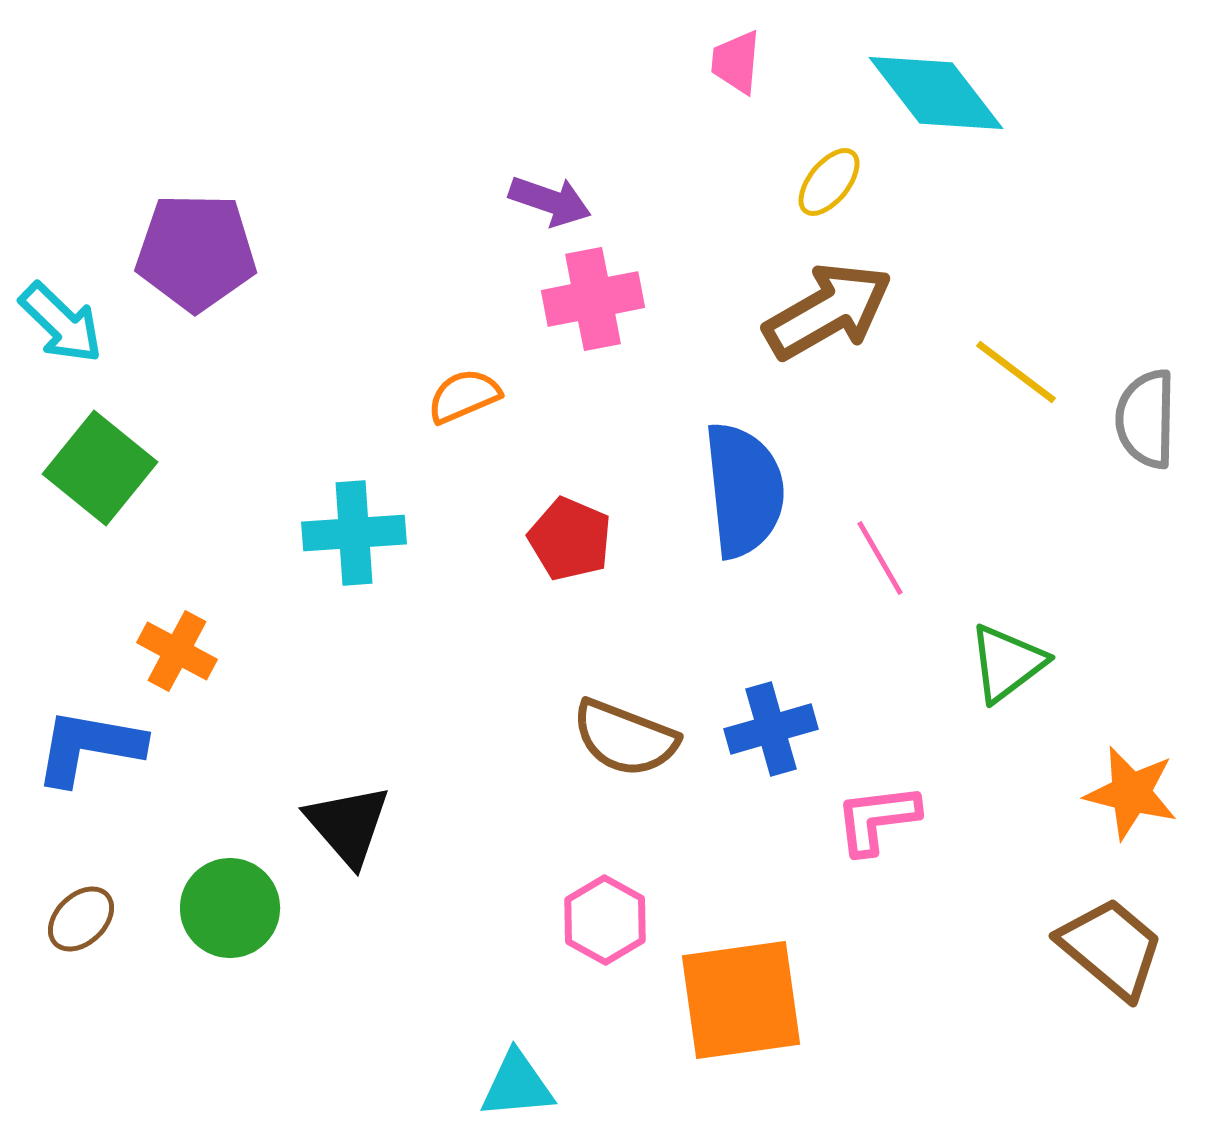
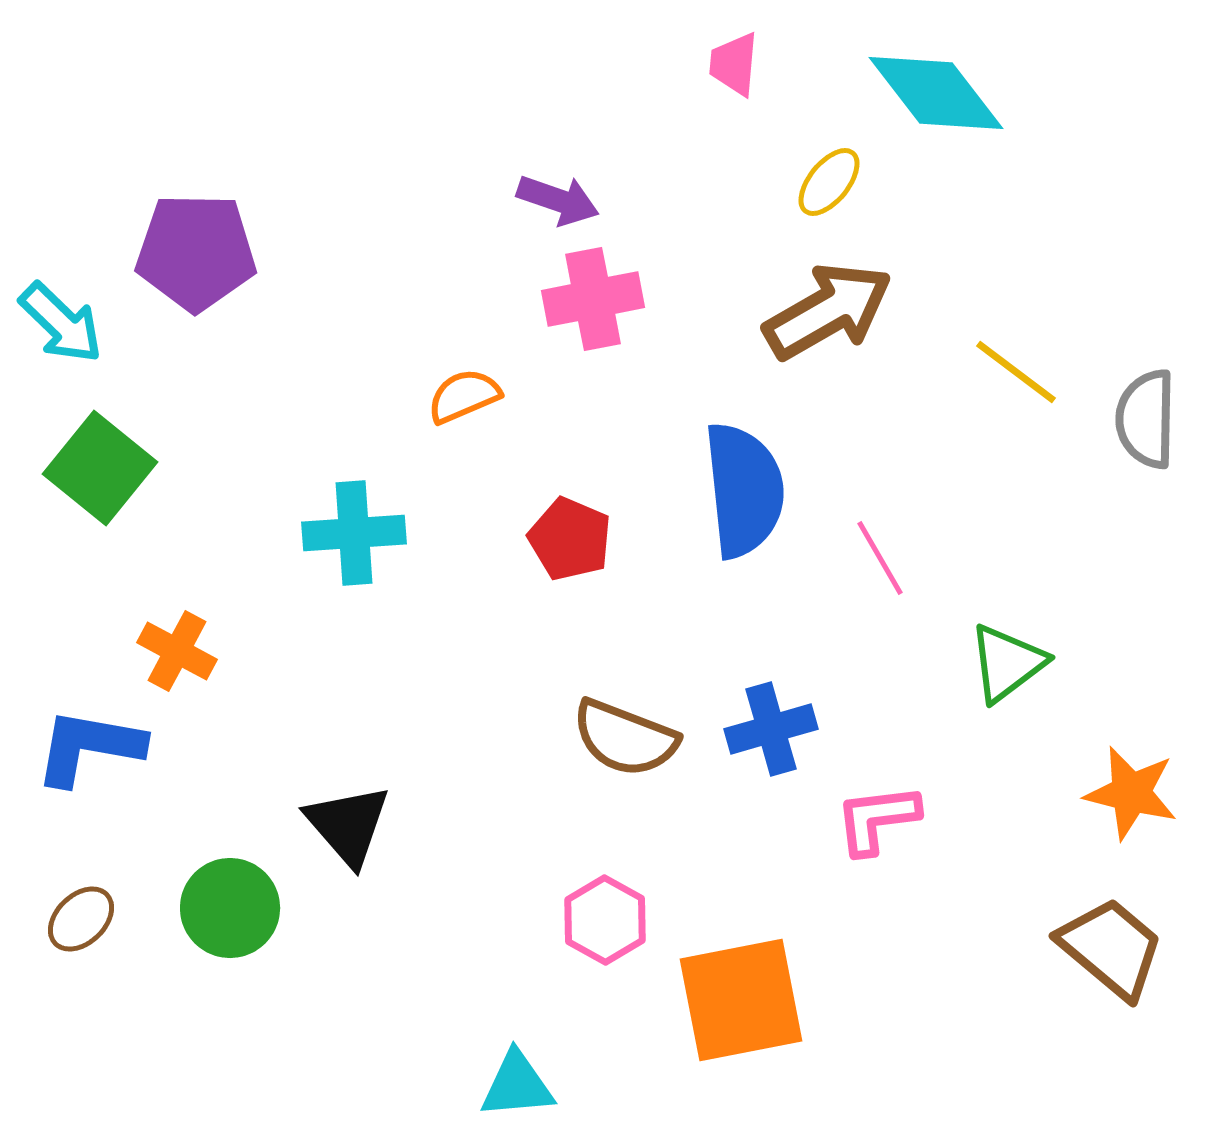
pink trapezoid: moved 2 px left, 2 px down
purple arrow: moved 8 px right, 1 px up
orange square: rotated 3 degrees counterclockwise
